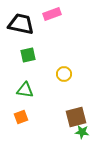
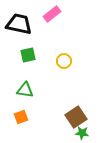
pink rectangle: rotated 18 degrees counterclockwise
black trapezoid: moved 2 px left
yellow circle: moved 13 px up
brown square: rotated 20 degrees counterclockwise
green star: moved 1 px down
